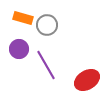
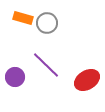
gray circle: moved 2 px up
purple circle: moved 4 px left, 28 px down
purple line: rotated 16 degrees counterclockwise
